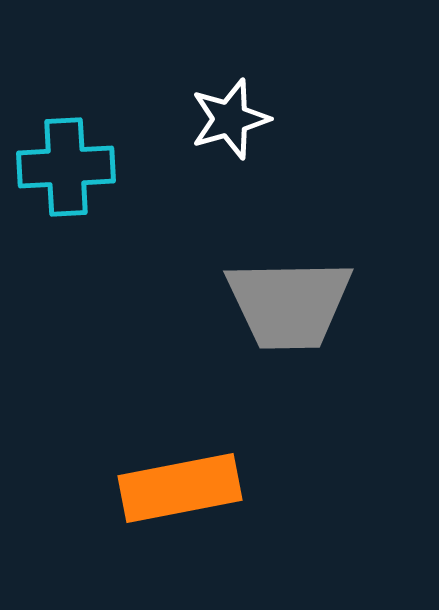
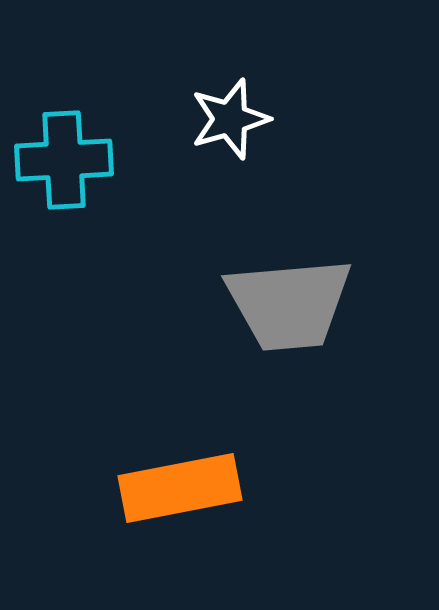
cyan cross: moved 2 px left, 7 px up
gray trapezoid: rotated 4 degrees counterclockwise
